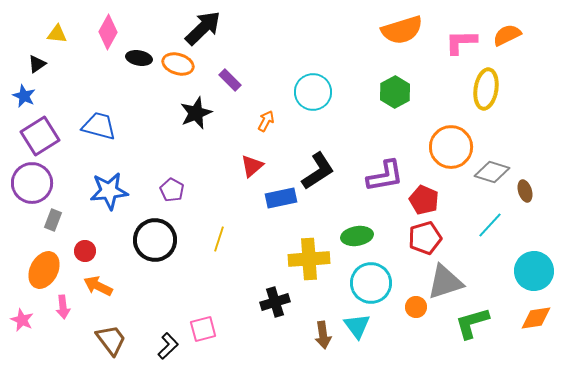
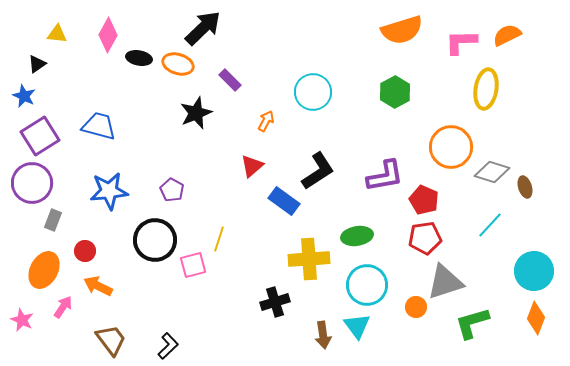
pink diamond at (108, 32): moved 3 px down
brown ellipse at (525, 191): moved 4 px up
blue rectangle at (281, 198): moved 3 px right, 3 px down; rotated 48 degrees clockwise
red pentagon at (425, 238): rotated 8 degrees clockwise
cyan circle at (371, 283): moved 4 px left, 2 px down
pink arrow at (63, 307): rotated 140 degrees counterclockwise
orange diamond at (536, 318): rotated 60 degrees counterclockwise
pink square at (203, 329): moved 10 px left, 64 px up
